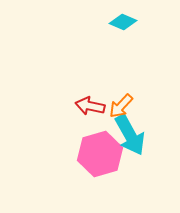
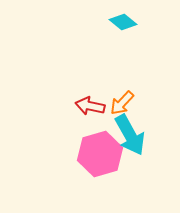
cyan diamond: rotated 16 degrees clockwise
orange arrow: moved 1 px right, 3 px up
